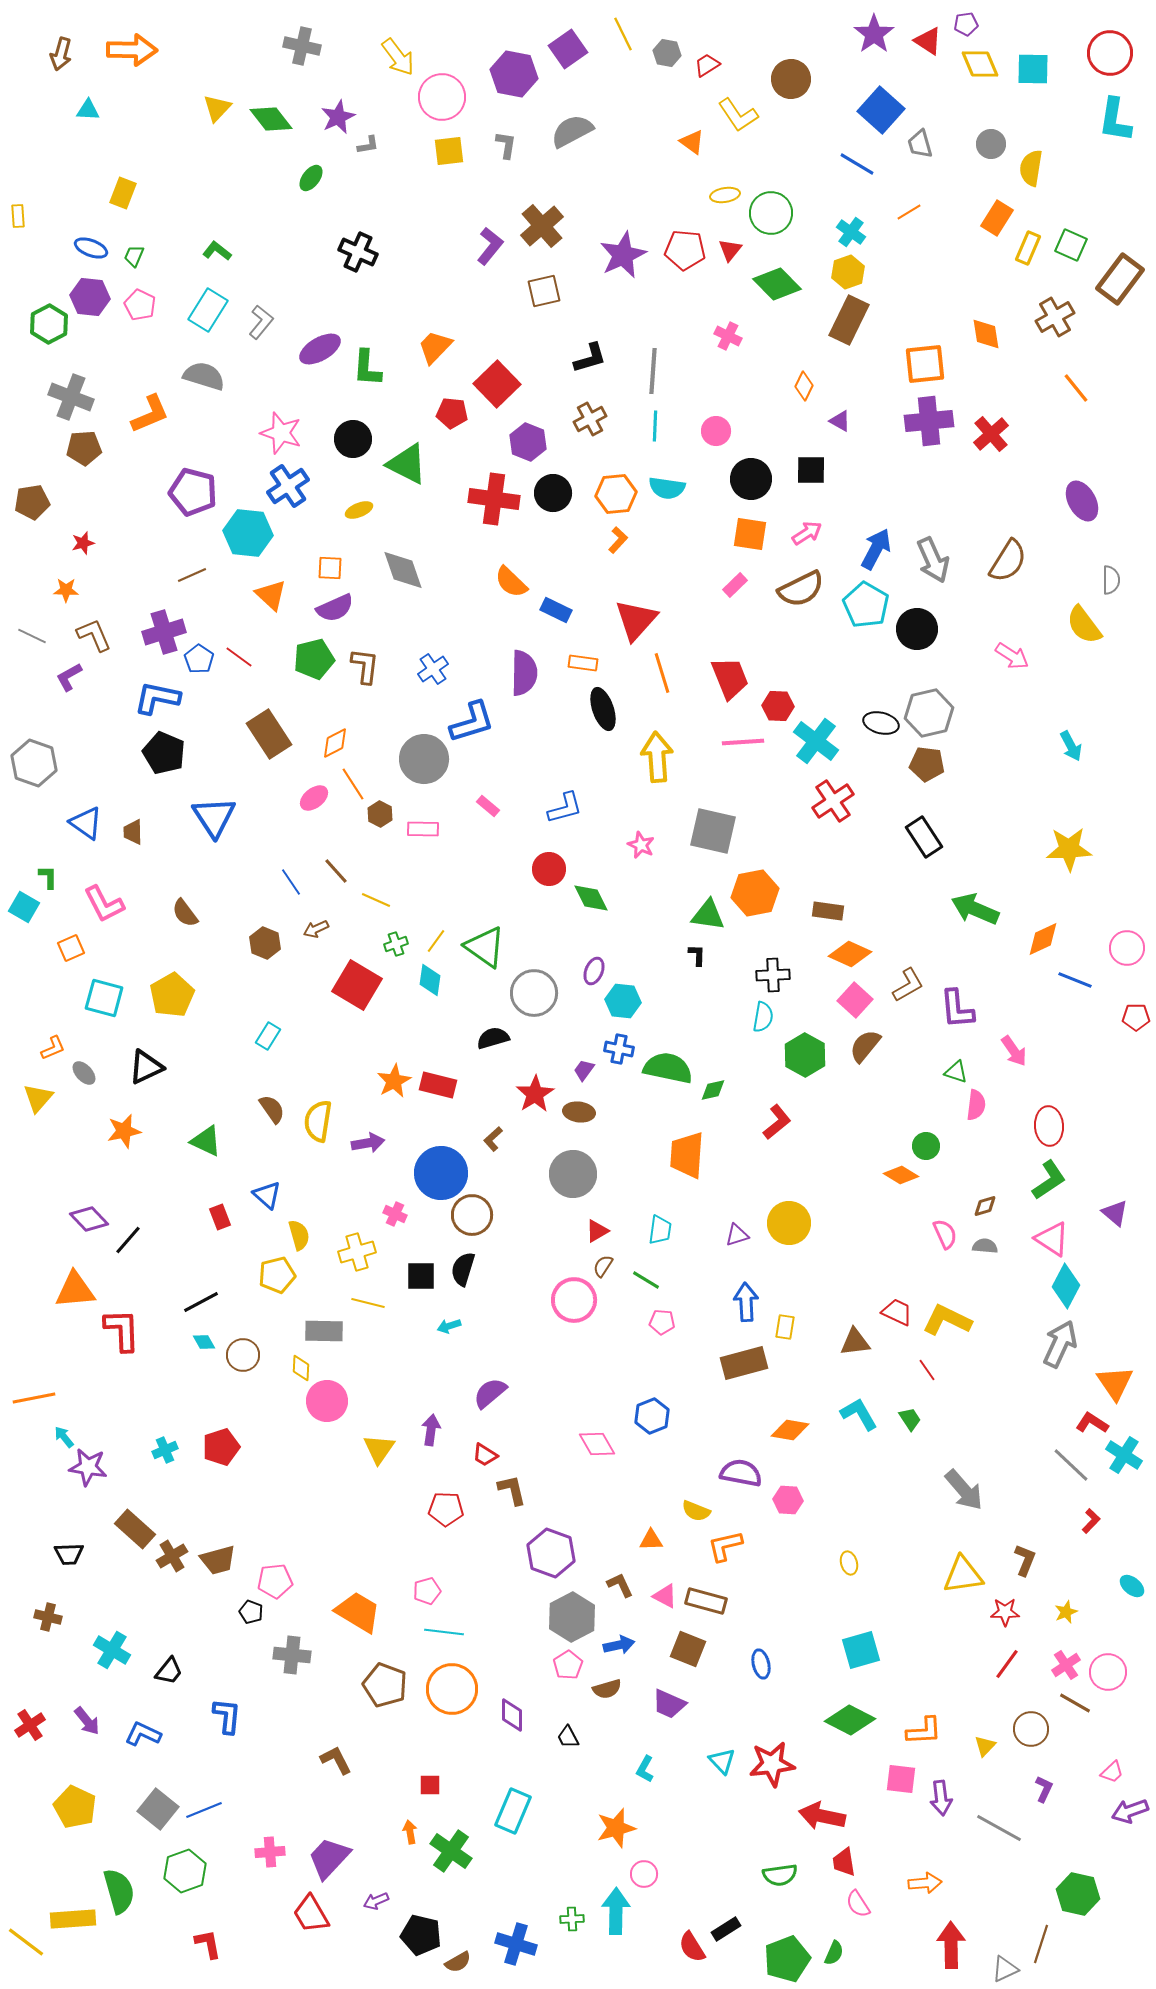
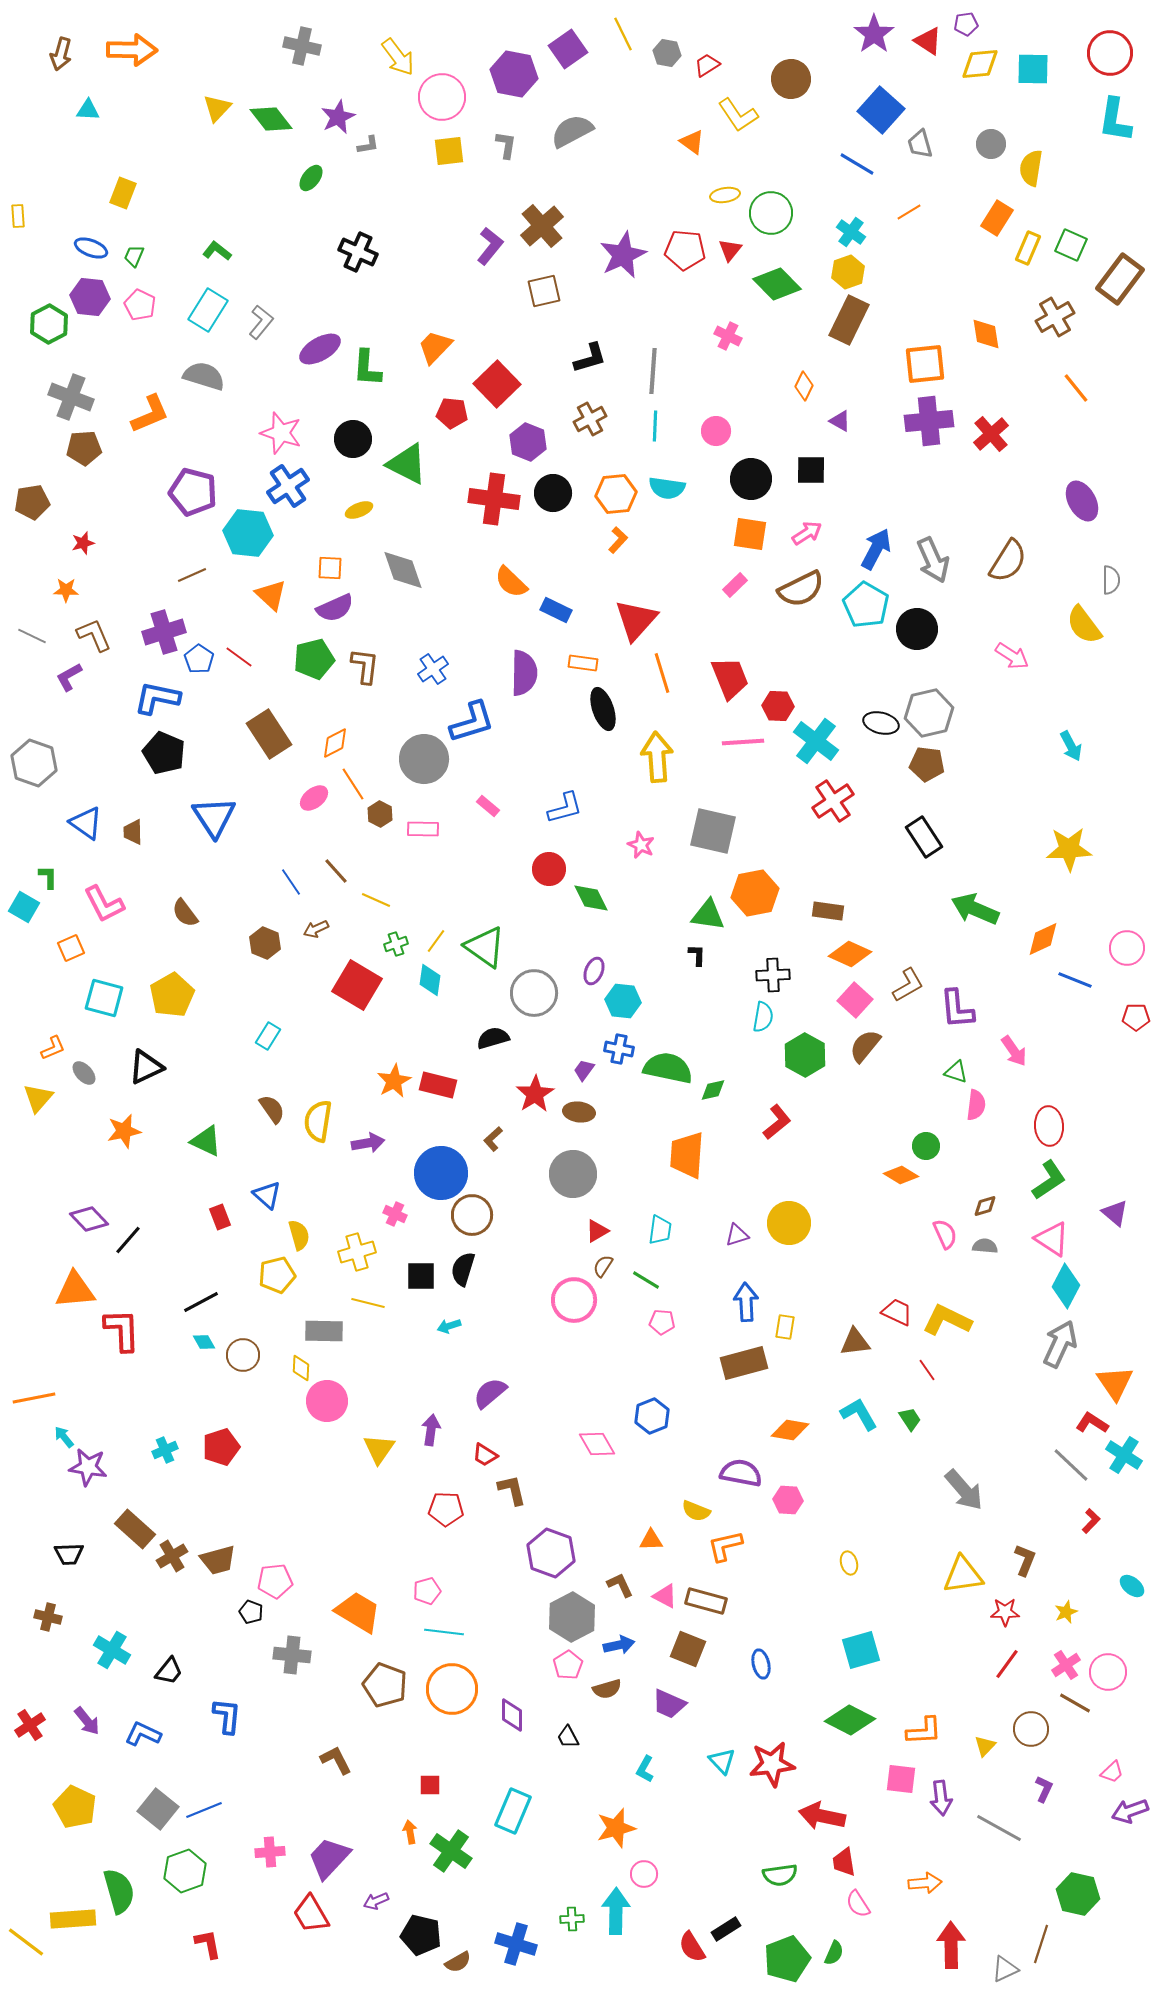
yellow diamond at (980, 64): rotated 72 degrees counterclockwise
